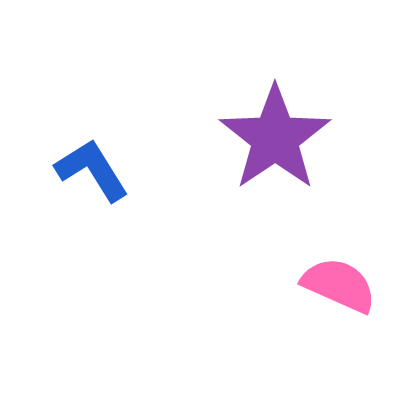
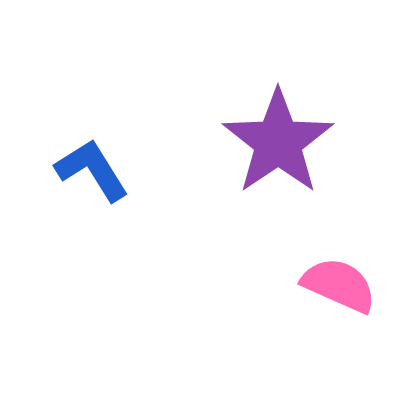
purple star: moved 3 px right, 4 px down
